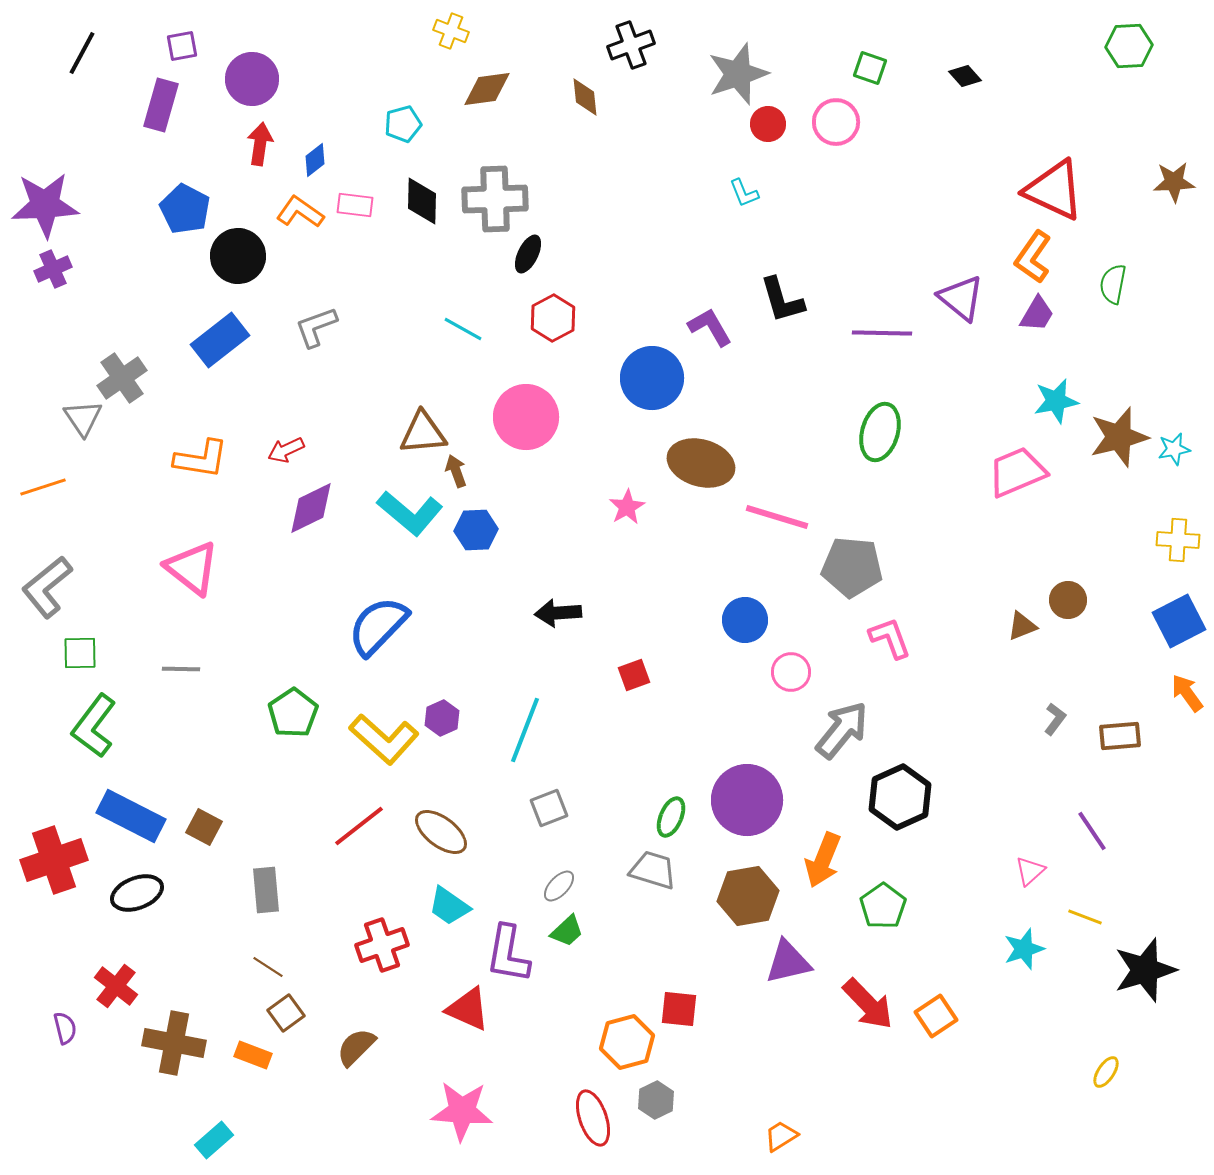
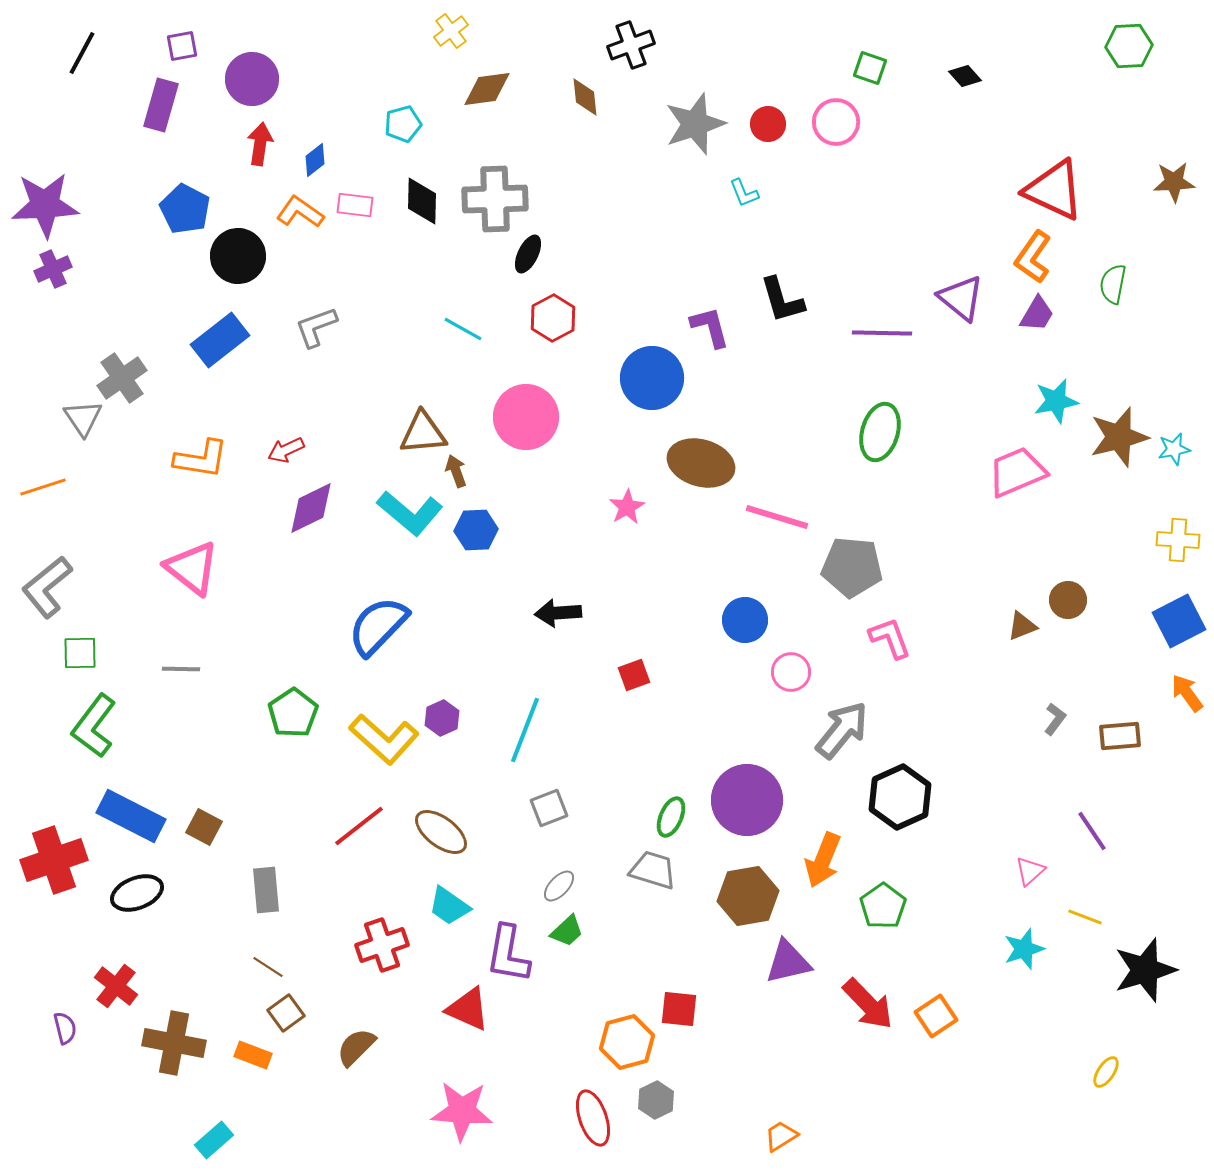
yellow cross at (451, 31): rotated 32 degrees clockwise
gray star at (738, 74): moved 43 px left, 50 px down
purple L-shape at (710, 327): rotated 15 degrees clockwise
